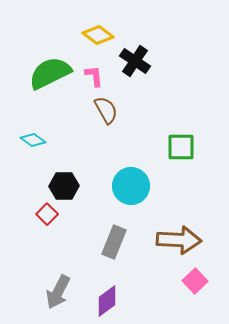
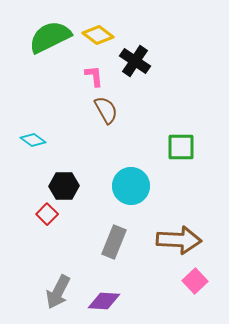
green semicircle: moved 36 px up
purple diamond: moved 3 px left; rotated 40 degrees clockwise
